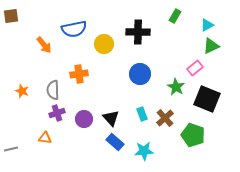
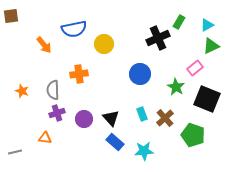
green rectangle: moved 4 px right, 6 px down
black cross: moved 20 px right, 6 px down; rotated 25 degrees counterclockwise
gray line: moved 4 px right, 3 px down
